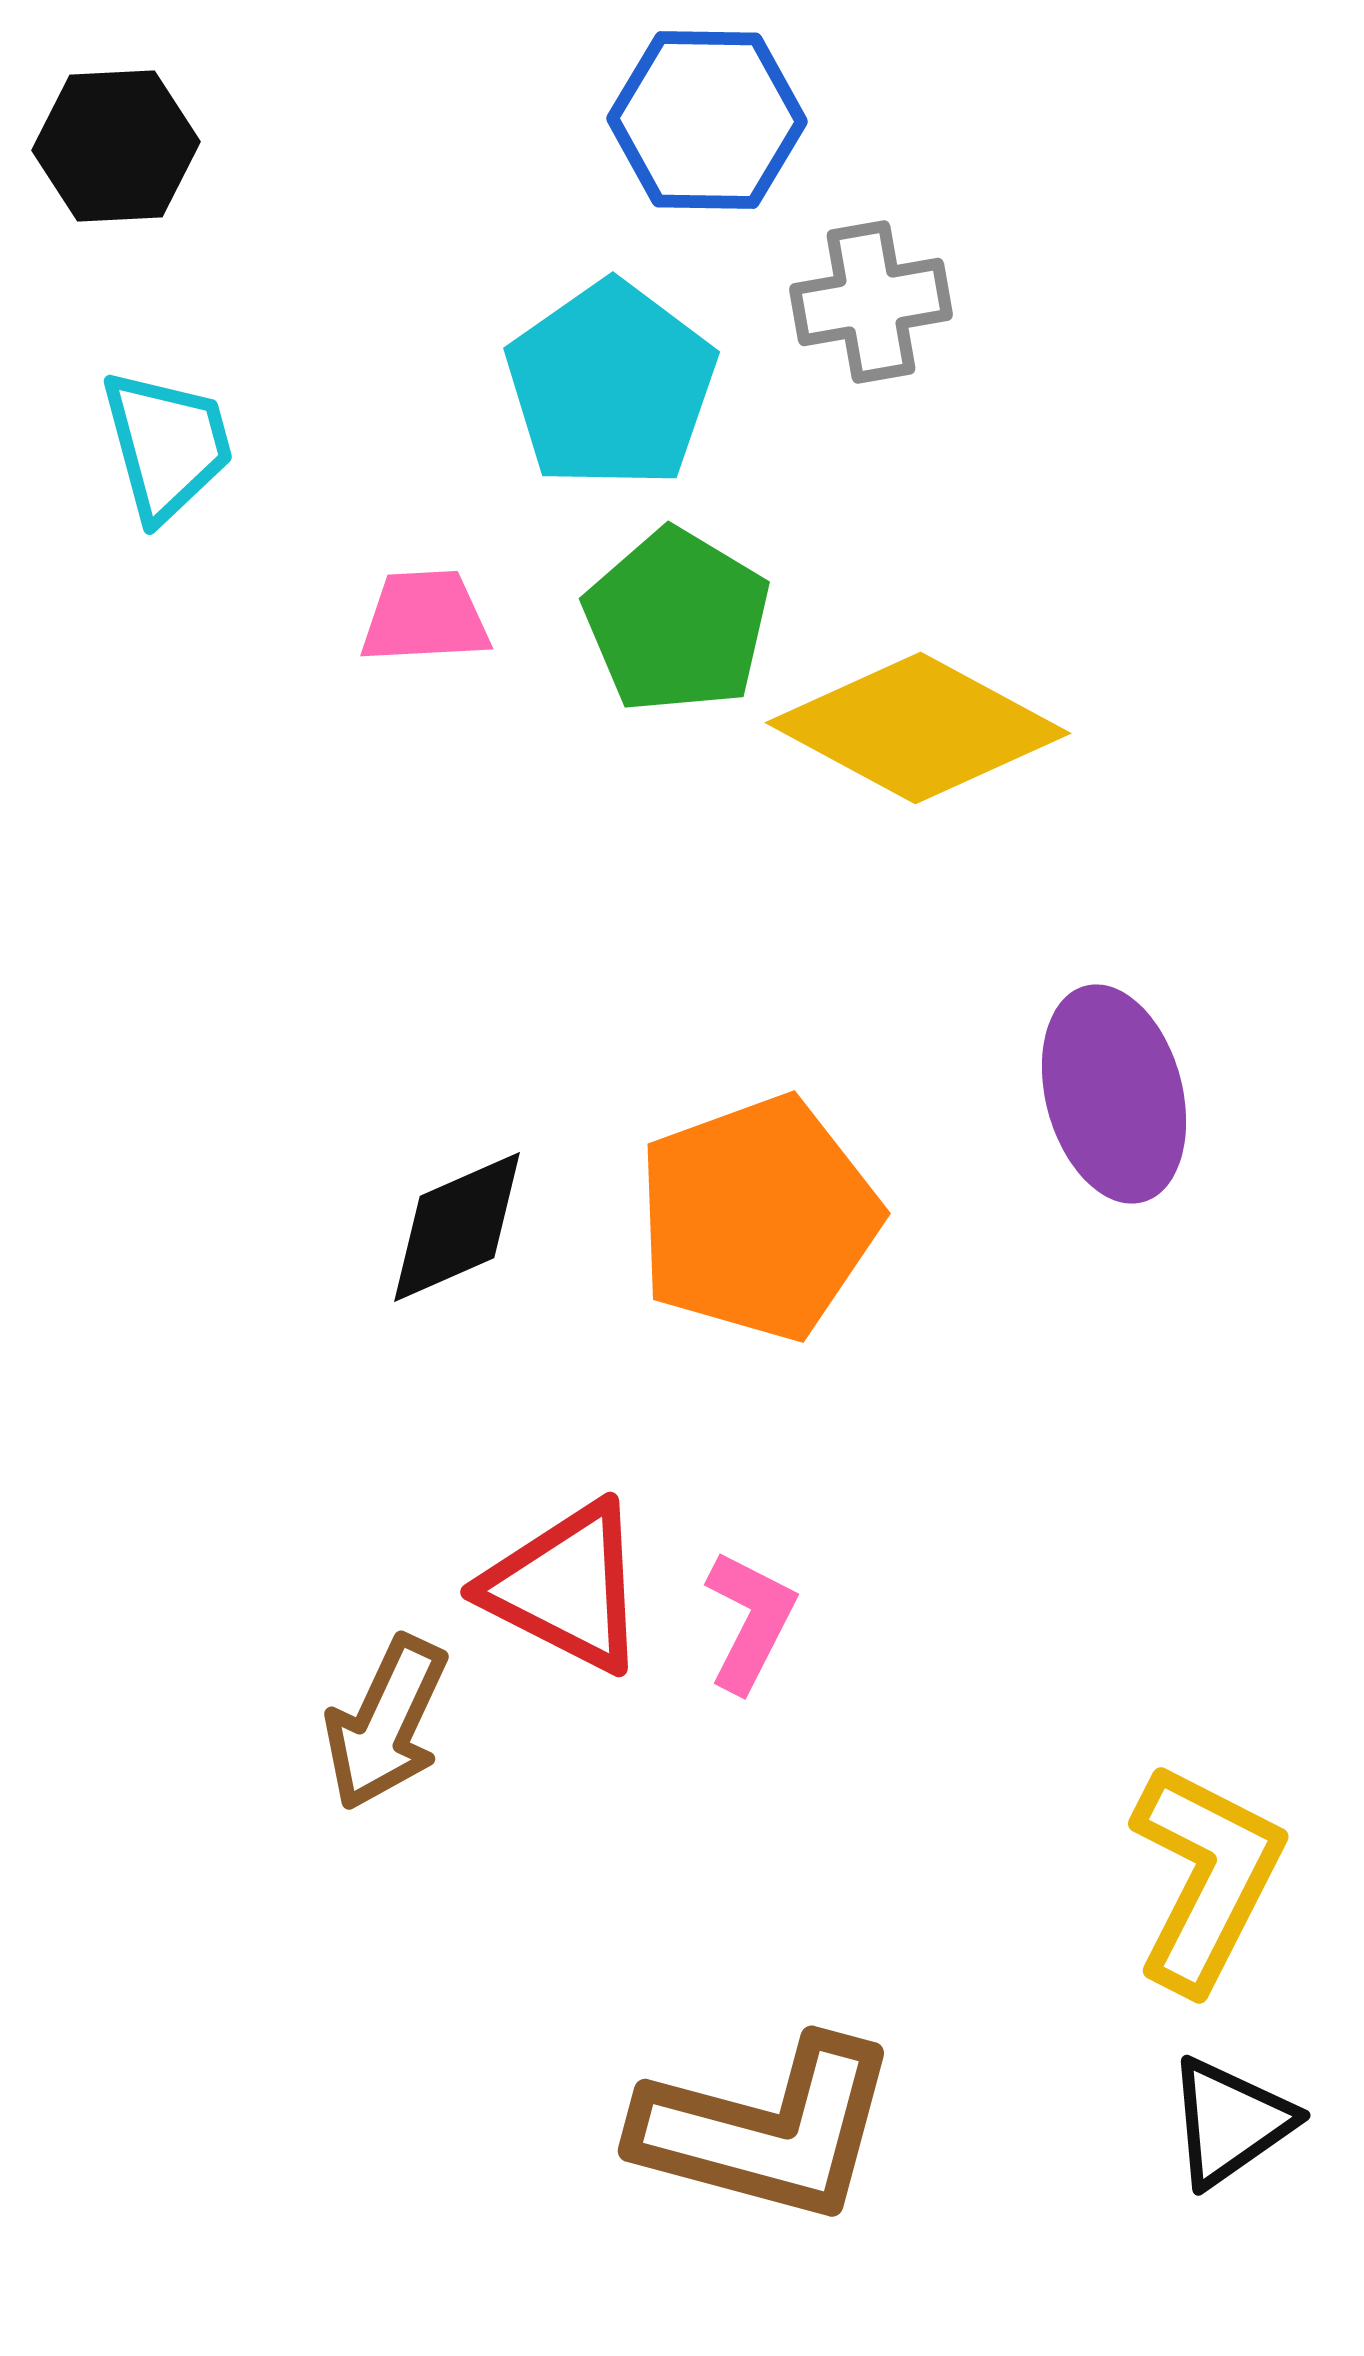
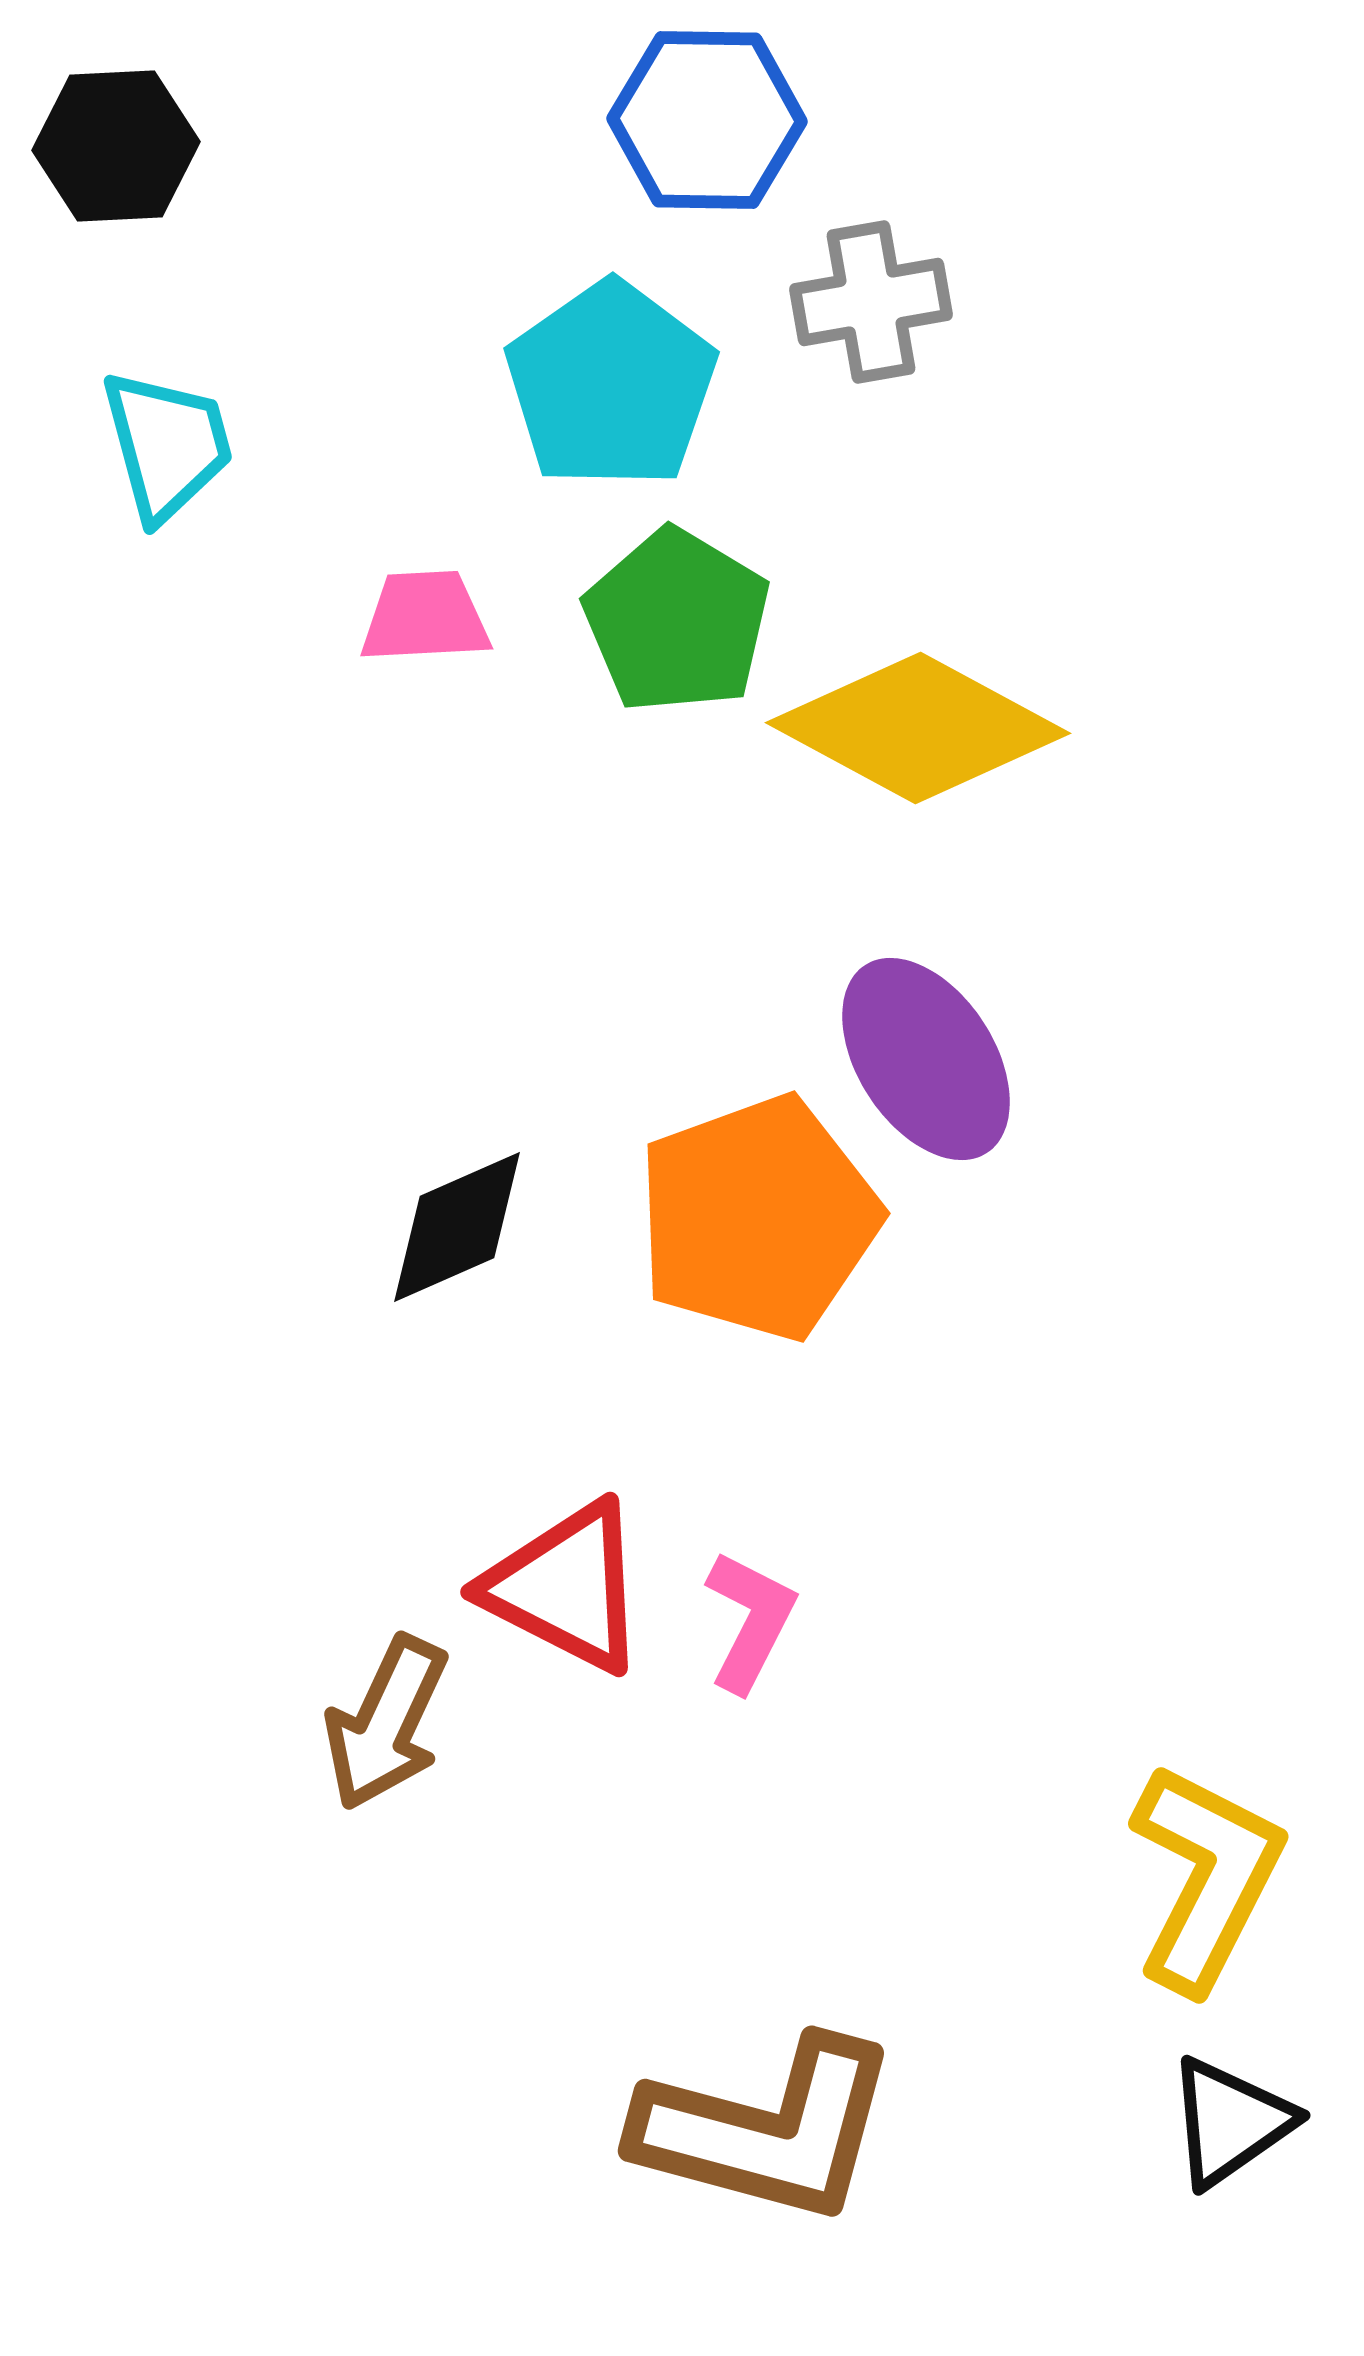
purple ellipse: moved 188 px left, 35 px up; rotated 18 degrees counterclockwise
